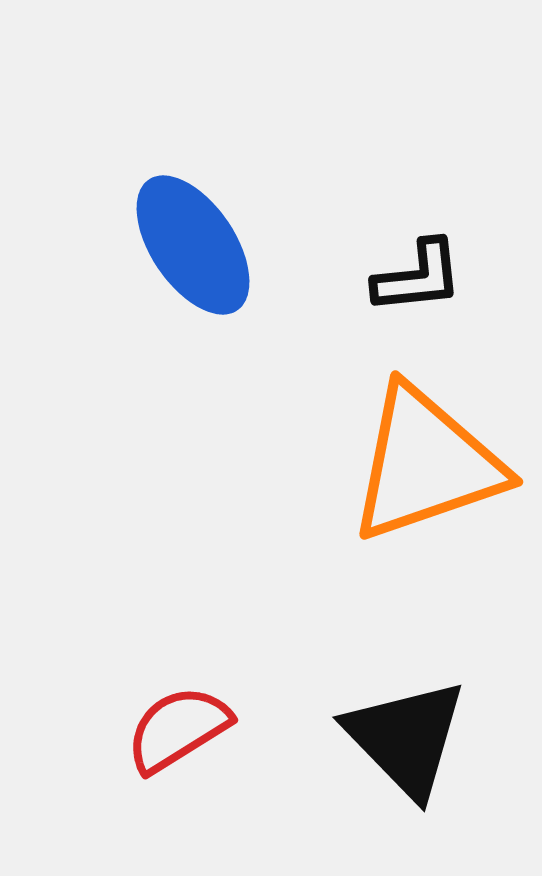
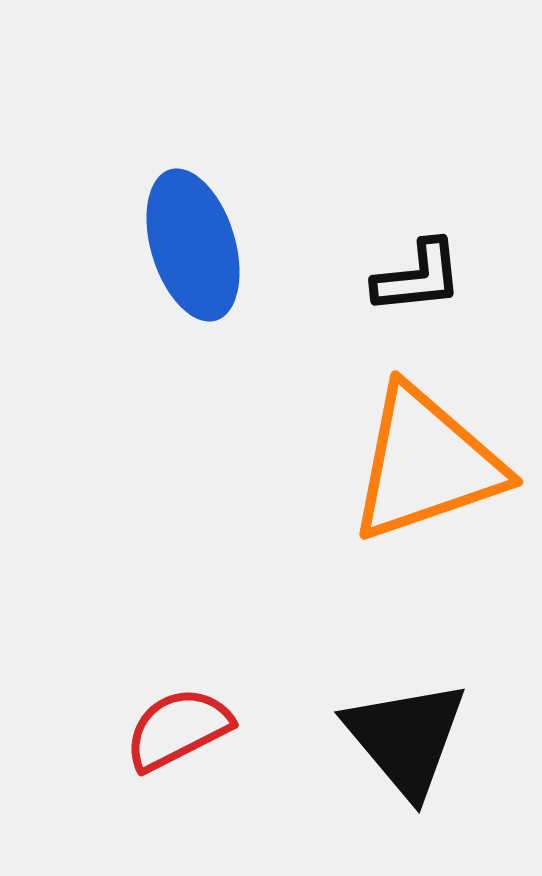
blue ellipse: rotated 17 degrees clockwise
red semicircle: rotated 5 degrees clockwise
black triangle: rotated 4 degrees clockwise
